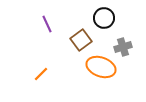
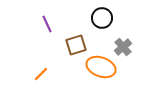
black circle: moved 2 px left
brown square: moved 5 px left, 5 px down; rotated 20 degrees clockwise
gray cross: rotated 24 degrees counterclockwise
